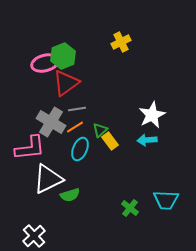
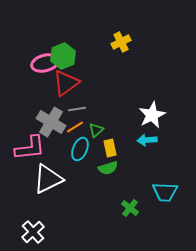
green triangle: moved 4 px left
yellow rectangle: moved 7 px down; rotated 24 degrees clockwise
green semicircle: moved 38 px right, 27 px up
cyan trapezoid: moved 1 px left, 8 px up
white cross: moved 1 px left, 4 px up
